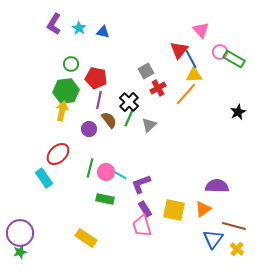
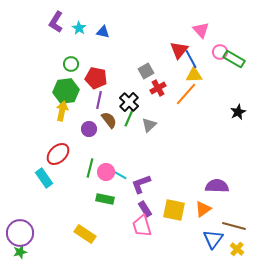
purple L-shape at (54, 24): moved 2 px right, 2 px up
yellow rectangle at (86, 238): moved 1 px left, 4 px up
